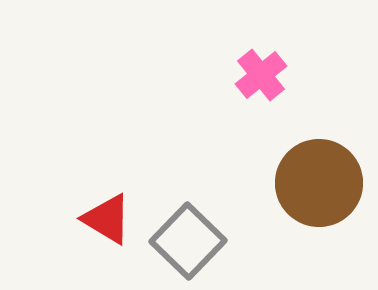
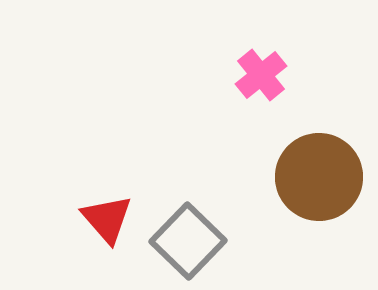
brown circle: moved 6 px up
red triangle: rotated 18 degrees clockwise
